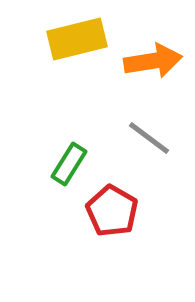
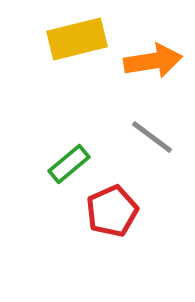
gray line: moved 3 px right, 1 px up
green rectangle: rotated 18 degrees clockwise
red pentagon: rotated 18 degrees clockwise
